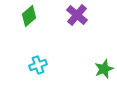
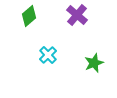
cyan cross: moved 10 px right, 10 px up; rotated 24 degrees counterclockwise
green star: moved 10 px left, 6 px up
